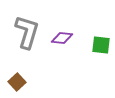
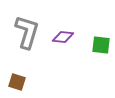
purple diamond: moved 1 px right, 1 px up
brown square: rotated 30 degrees counterclockwise
